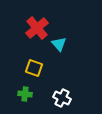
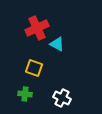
red cross: rotated 15 degrees clockwise
cyan triangle: moved 2 px left; rotated 21 degrees counterclockwise
